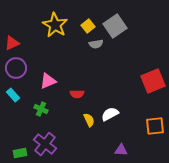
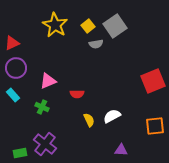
green cross: moved 1 px right, 2 px up
white semicircle: moved 2 px right, 2 px down
